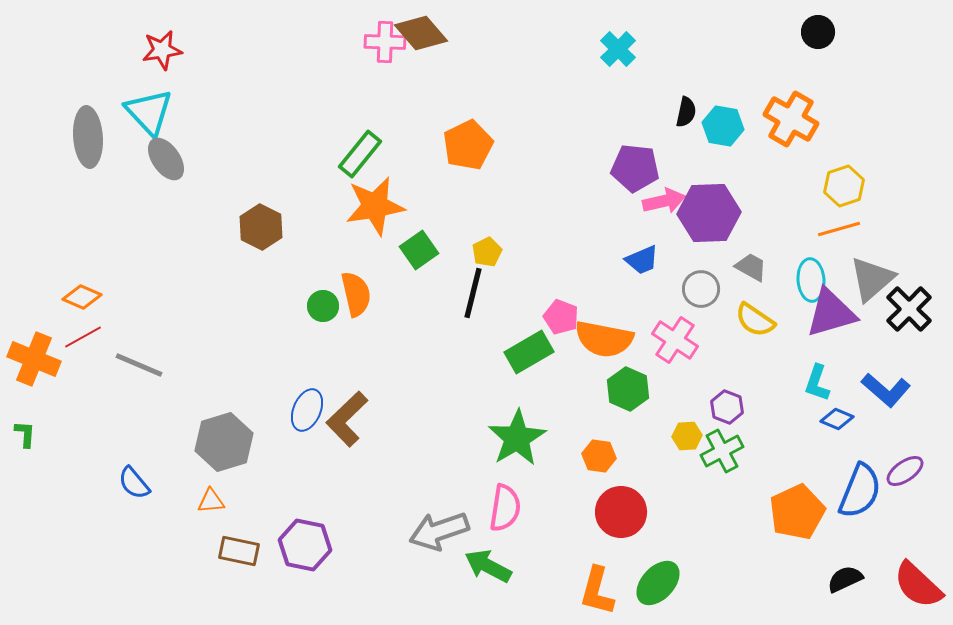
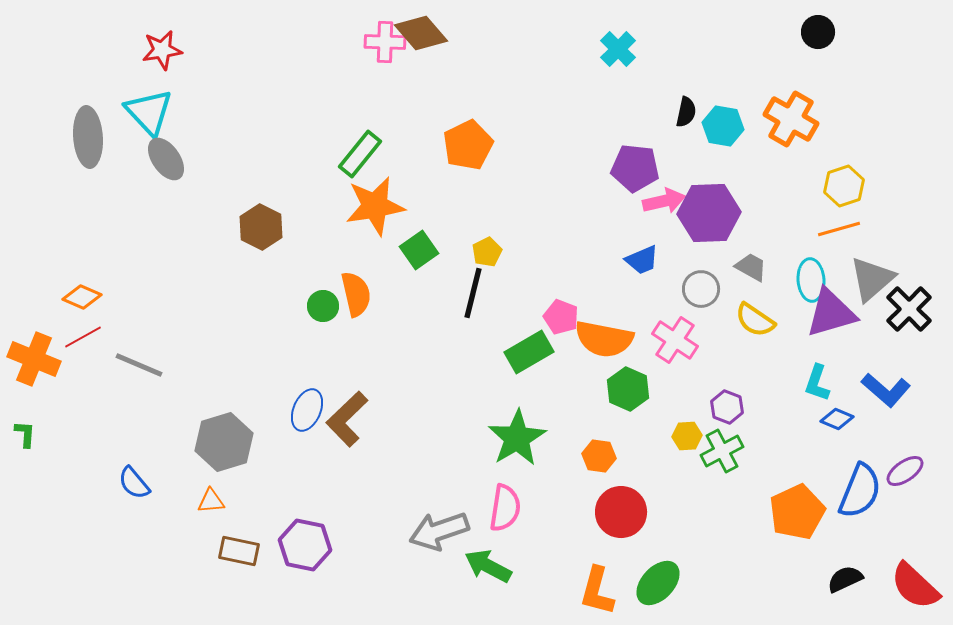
red semicircle at (918, 585): moved 3 px left, 1 px down
